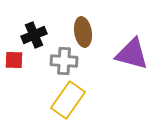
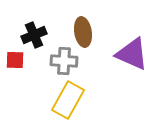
purple triangle: rotated 9 degrees clockwise
red square: moved 1 px right
yellow rectangle: rotated 6 degrees counterclockwise
